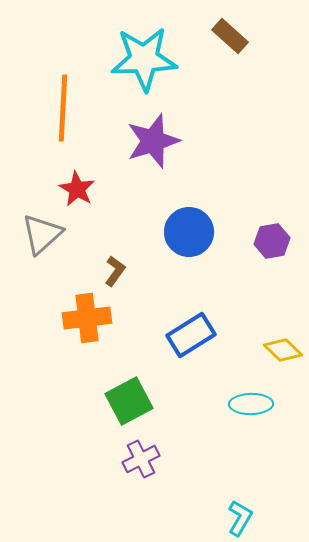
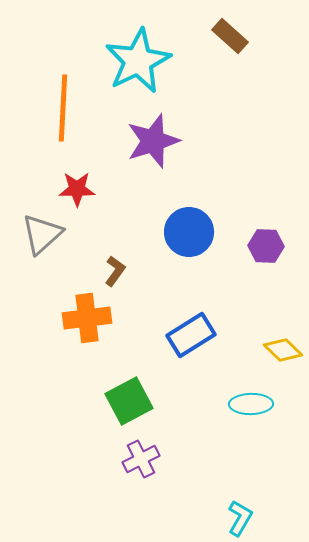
cyan star: moved 6 px left, 2 px down; rotated 24 degrees counterclockwise
red star: rotated 30 degrees counterclockwise
purple hexagon: moved 6 px left, 5 px down; rotated 12 degrees clockwise
